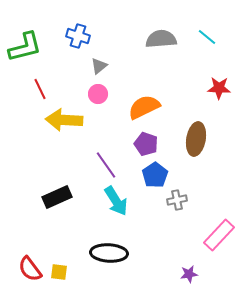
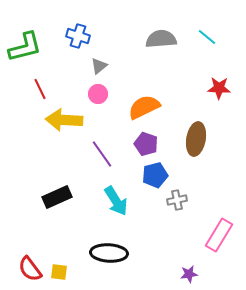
purple line: moved 4 px left, 11 px up
blue pentagon: rotated 20 degrees clockwise
pink rectangle: rotated 12 degrees counterclockwise
